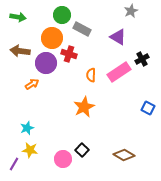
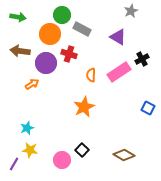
orange circle: moved 2 px left, 4 px up
pink circle: moved 1 px left, 1 px down
